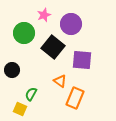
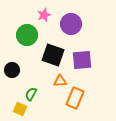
green circle: moved 3 px right, 2 px down
black square: moved 8 px down; rotated 20 degrees counterclockwise
purple square: rotated 10 degrees counterclockwise
orange triangle: rotated 40 degrees counterclockwise
